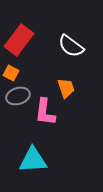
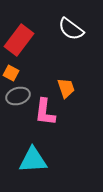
white semicircle: moved 17 px up
